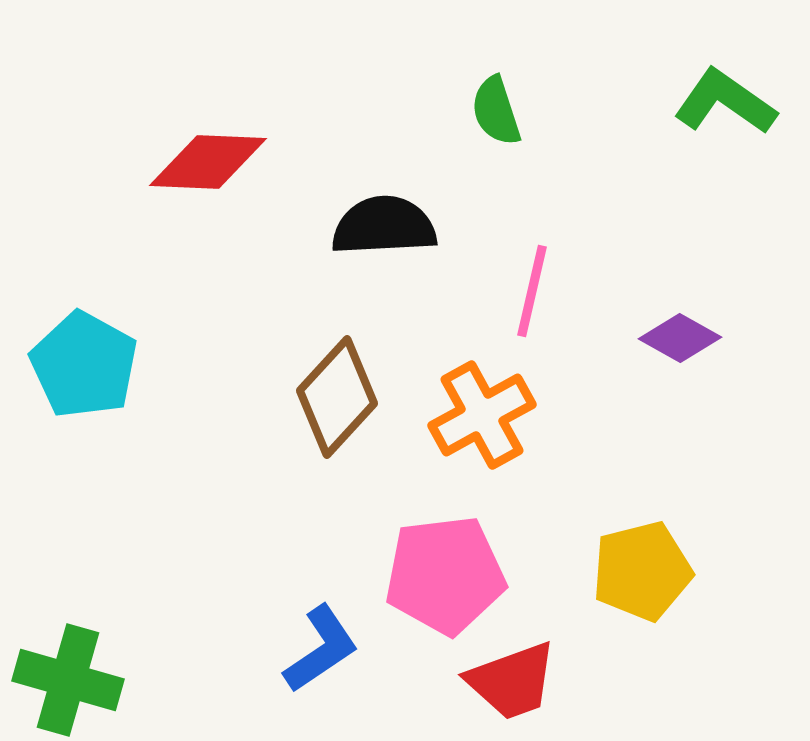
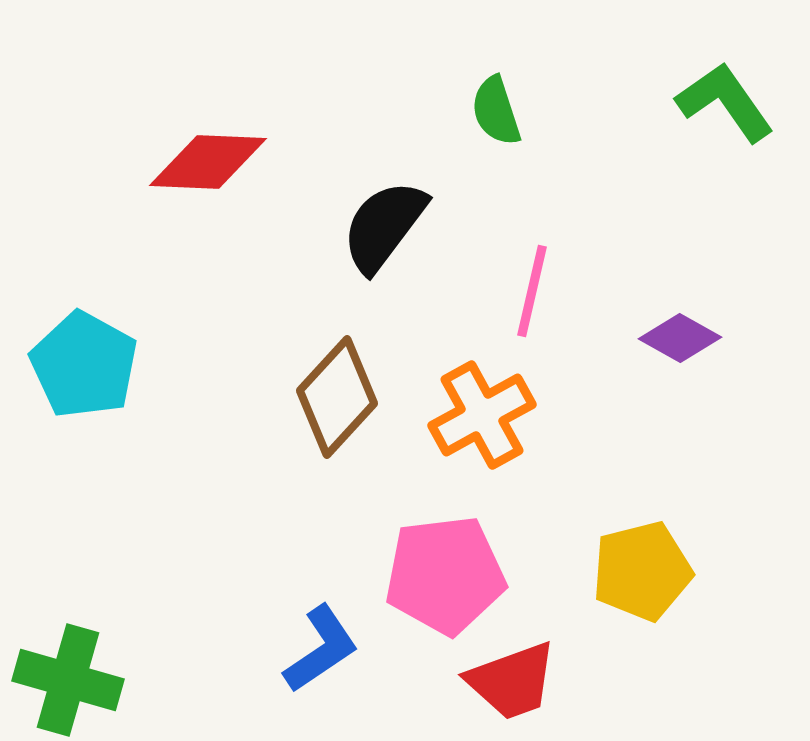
green L-shape: rotated 20 degrees clockwise
black semicircle: rotated 50 degrees counterclockwise
